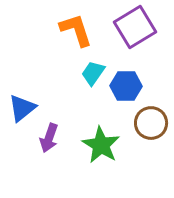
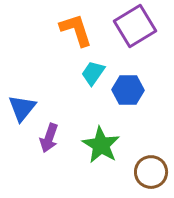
purple square: moved 1 px up
blue hexagon: moved 2 px right, 4 px down
blue triangle: rotated 12 degrees counterclockwise
brown circle: moved 49 px down
